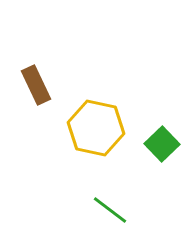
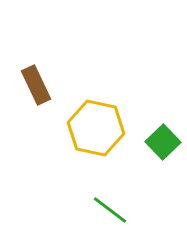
green square: moved 1 px right, 2 px up
